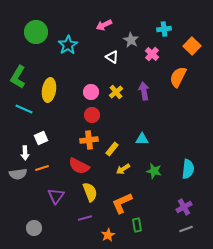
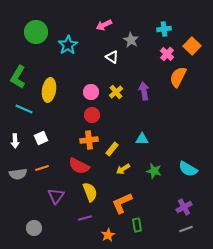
pink cross: moved 15 px right
white arrow: moved 10 px left, 12 px up
cyan semicircle: rotated 114 degrees clockwise
